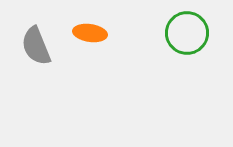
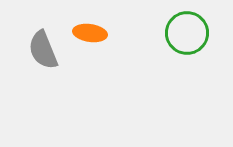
gray semicircle: moved 7 px right, 4 px down
